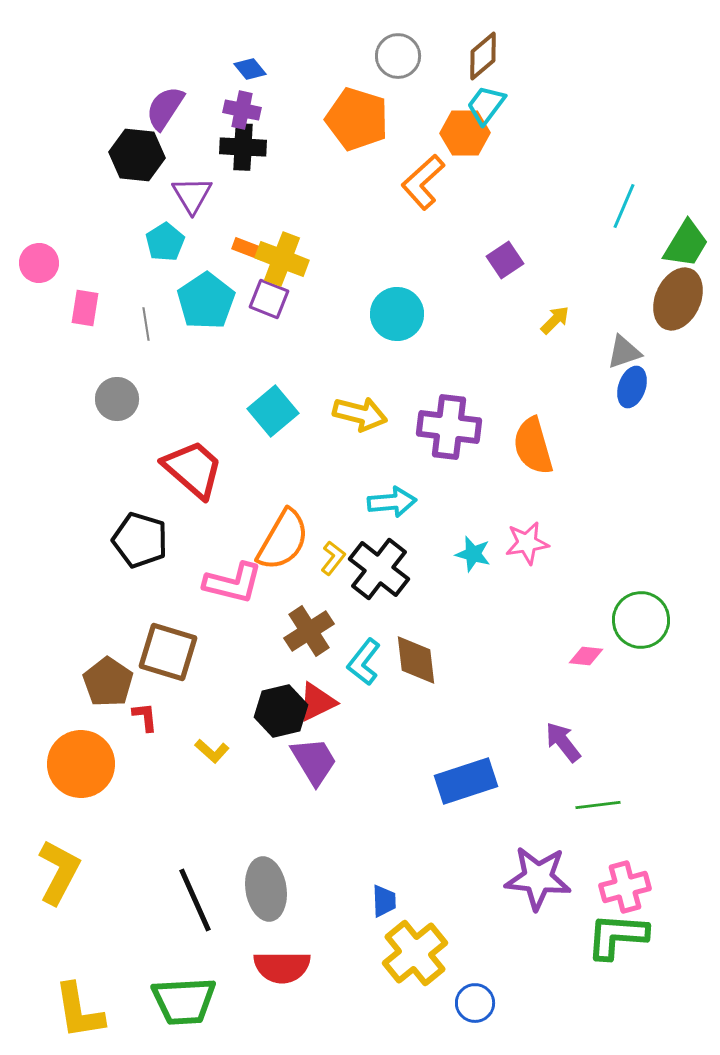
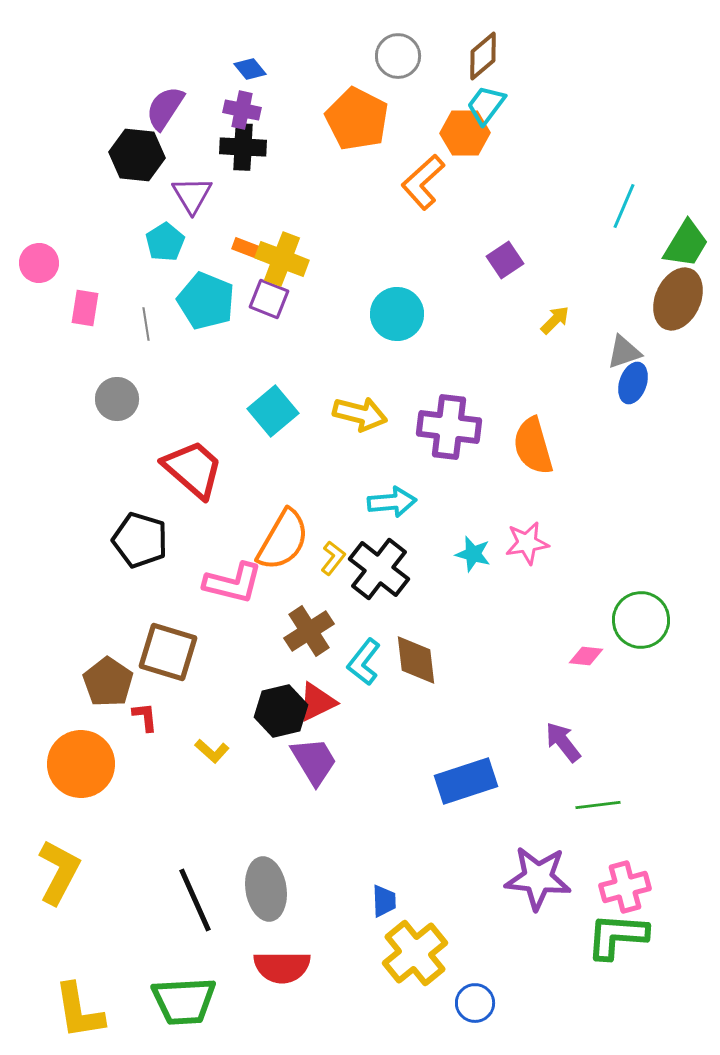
orange pentagon at (357, 119): rotated 10 degrees clockwise
cyan pentagon at (206, 301): rotated 16 degrees counterclockwise
blue ellipse at (632, 387): moved 1 px right, 4 px up
